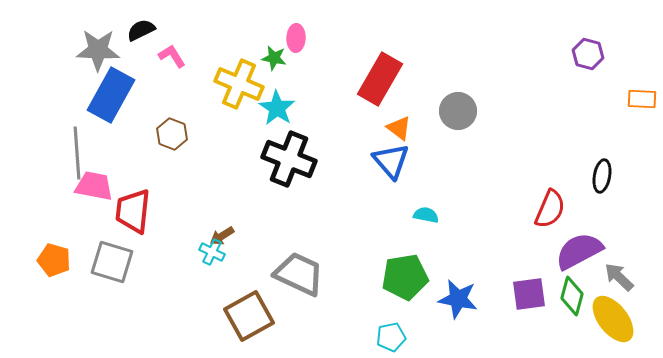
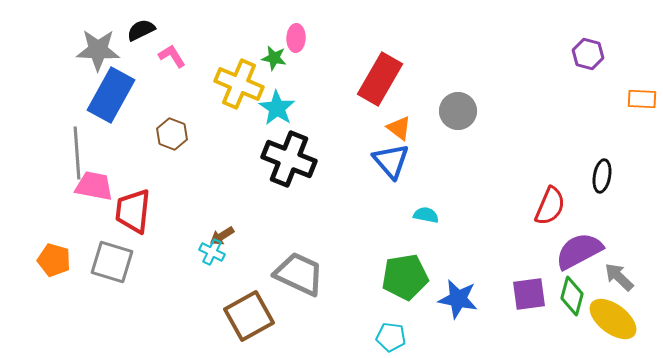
red semicircle: moved 3 px up
yellow ellipse: rotated 15 degrees counterclockwise
cyan pentagon: rotated 20 degrees clockwise
